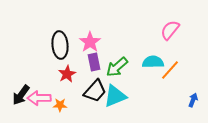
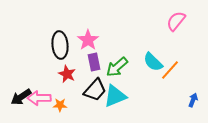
pink semicircle: moved 6 px right, 9 px up
pink star: moved 2 px left, 2 px up
cyan semicircle: rotated 135 degrees counterclockwise
red star: rotated 18 degrees counterclockwise
black trapezoid: moved 1 px up
black arrow: moved 2 px down; rotated 20 degrees clockwise
